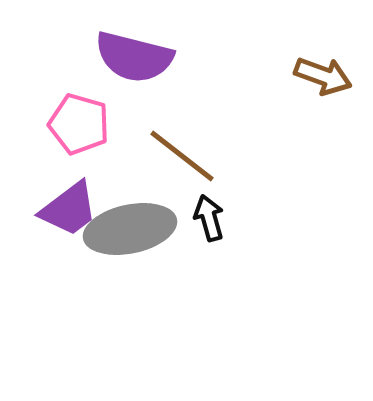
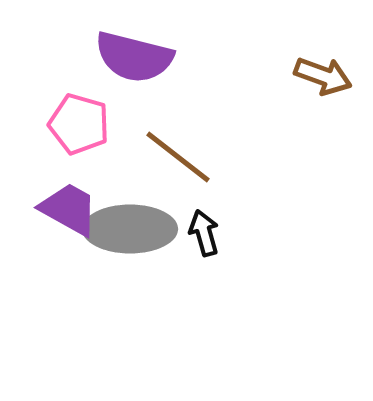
brown line: moved 4 px left, 1 px down
purple trapezoid: rotated 114 degrees counterclockwise
black arrow: moved 5 px left, 15 px down
gray ellipse: rotated 12 degrees clockwise
